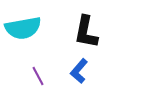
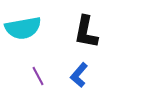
blue L-shape: moved 4 px down
